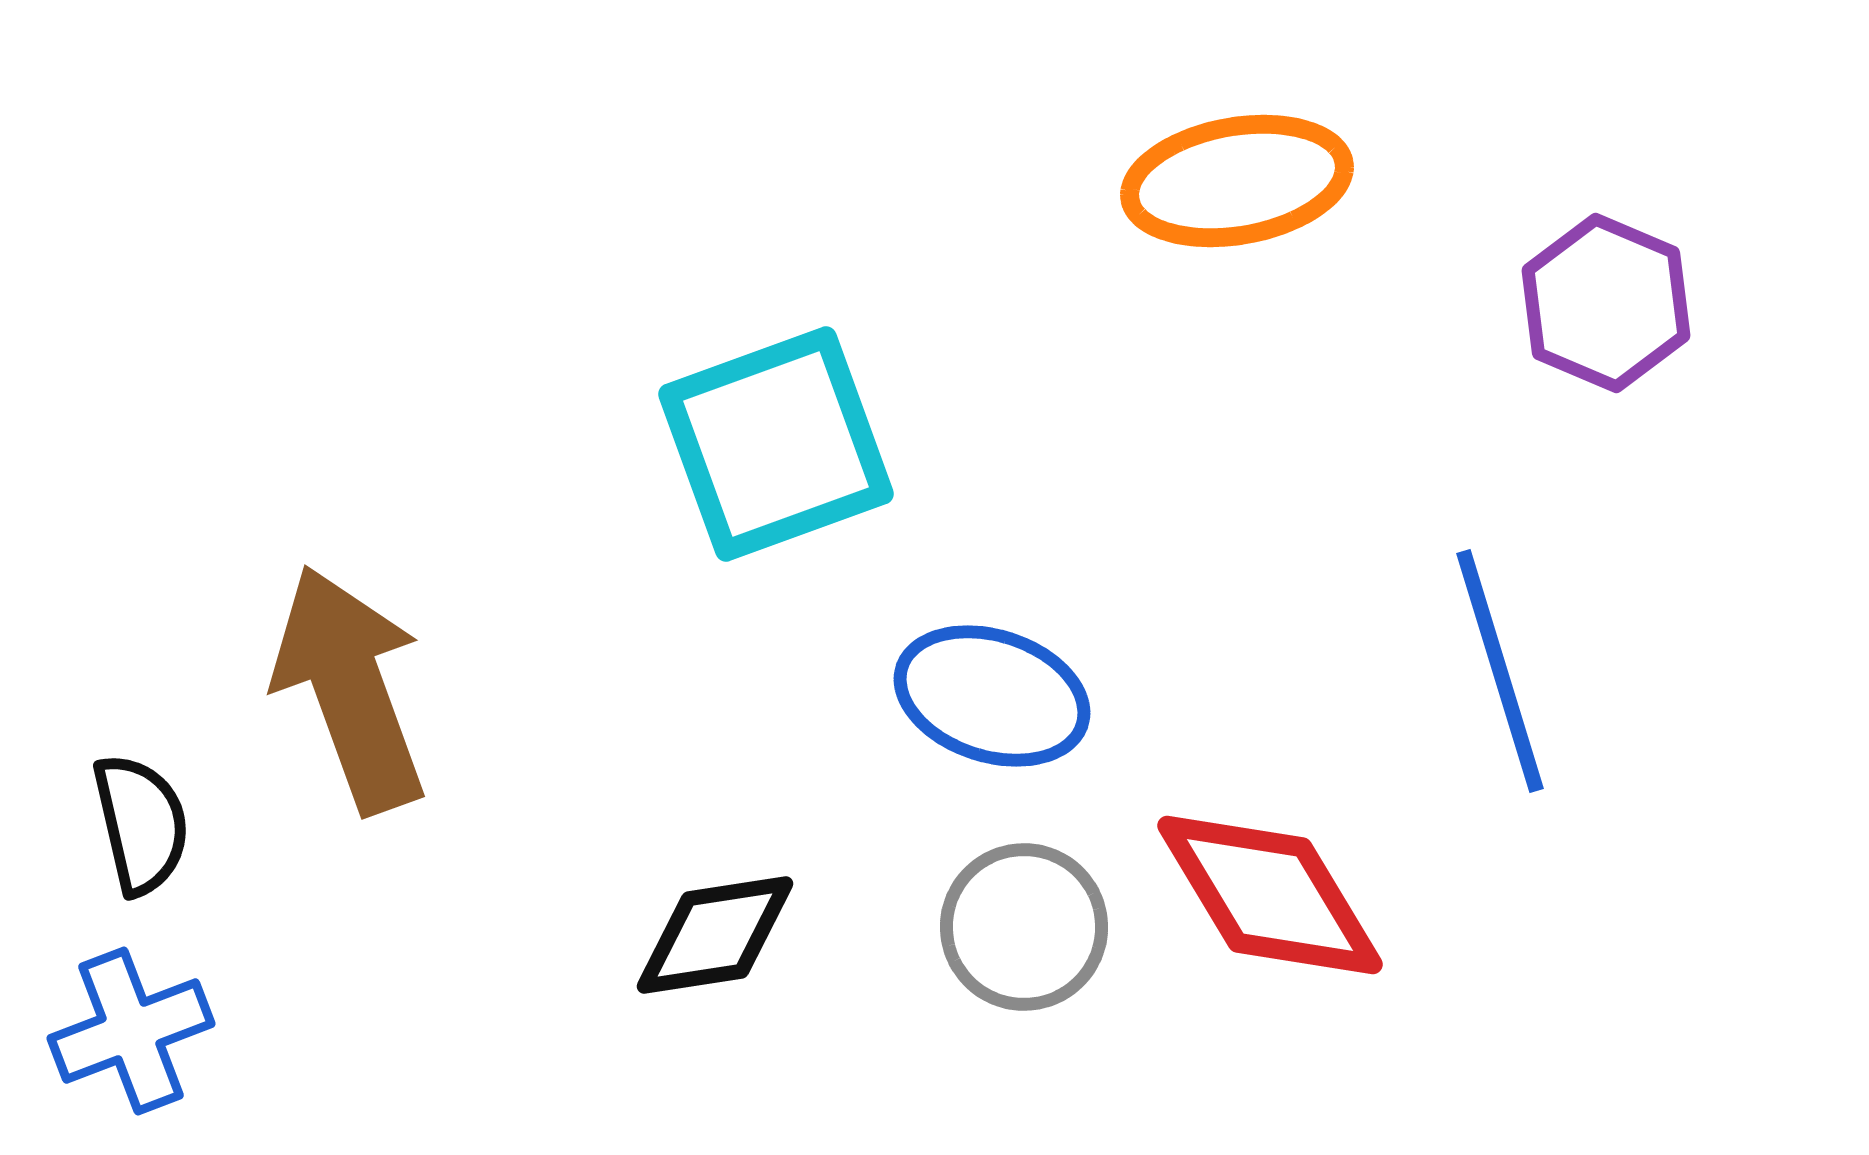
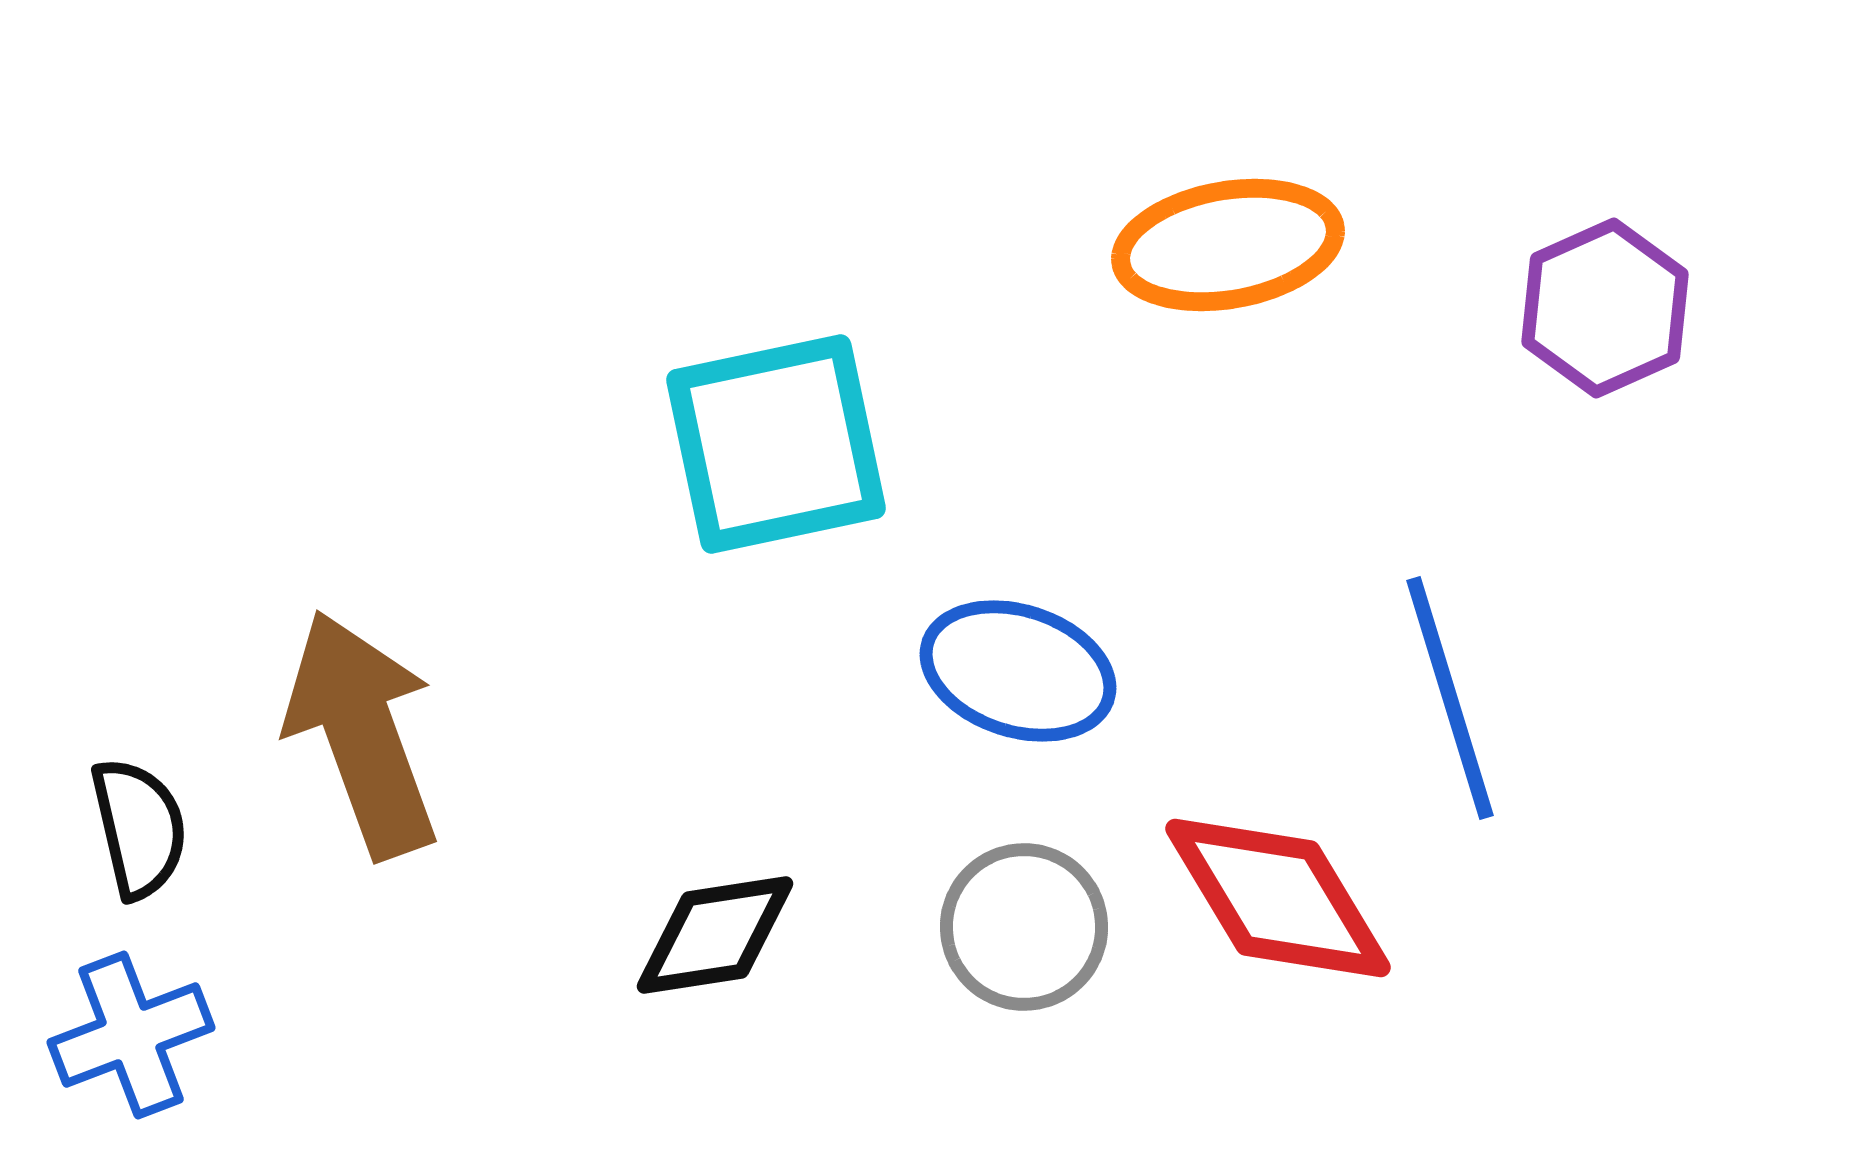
orange ellipse: moved 9 px left, 64 px down
purple hexagon: moved 1 px left, 5 px down; rotated 13 degrees clockwise
cyan square: rotated 8 degrees clockwise
blue line: moved 50 px left, 27 px down
brown arrow: moved 12 px right, 45 px down
blue ellipse: moved 26 px right, 25 px up
black semicircle: moved 2 px left, 4 px down
red diamond: moved 8 px right, 3 px down
blue cross: moved 4 px down
